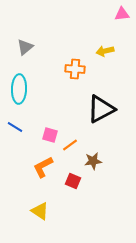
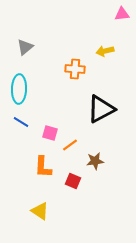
blue line: moved 6 px right, 5 px up
pink square: moved 2 px up
brown star: moved 2 px right
orange L-shape: rotated 60 degrees counterclockwise
